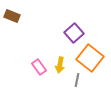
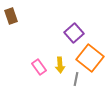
brown rectangle: moved 1 px left; rotated 49 degrees clockwise
yellow arrow: rotated 14 degrees counterclockwise
gray line: moved 1 px left, 1 px up
